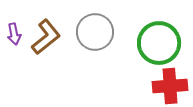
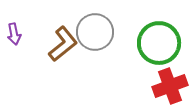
brown L-shape: moved 17 px right, 7 px down
red cross: rotated 16 degrees counterclockwise
